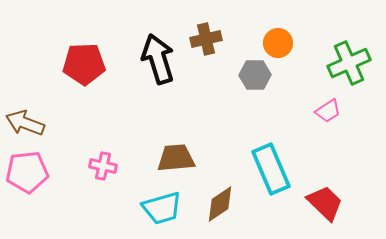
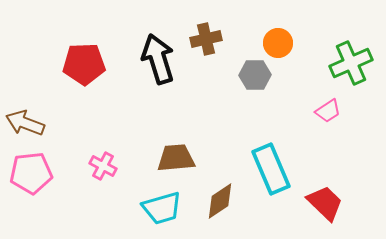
green cross: moved 2 px right
pink cross: rotated 16 degrees clockwise
pink pentagon: moved 4 px right, 1 px down
brown diamond: moved 3 px up
